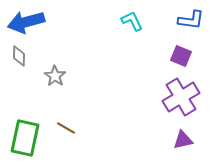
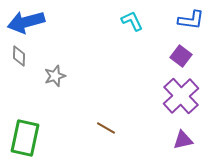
purple square: rotated 15 degrees clockwise
gray star: rotated 20 degrees clockwise
purple cross: moved 1 px up; rotated 12 degrees counterclockwise
brown line: moved 40 px right
